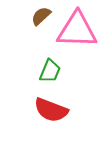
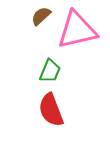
pink triangle: rotated 15 degrees counterclockwise
red semicircle: rotated 48 degrees clockwise
